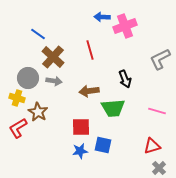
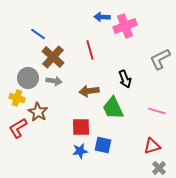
green trapezoid: rotated 70 degrees clockwise
